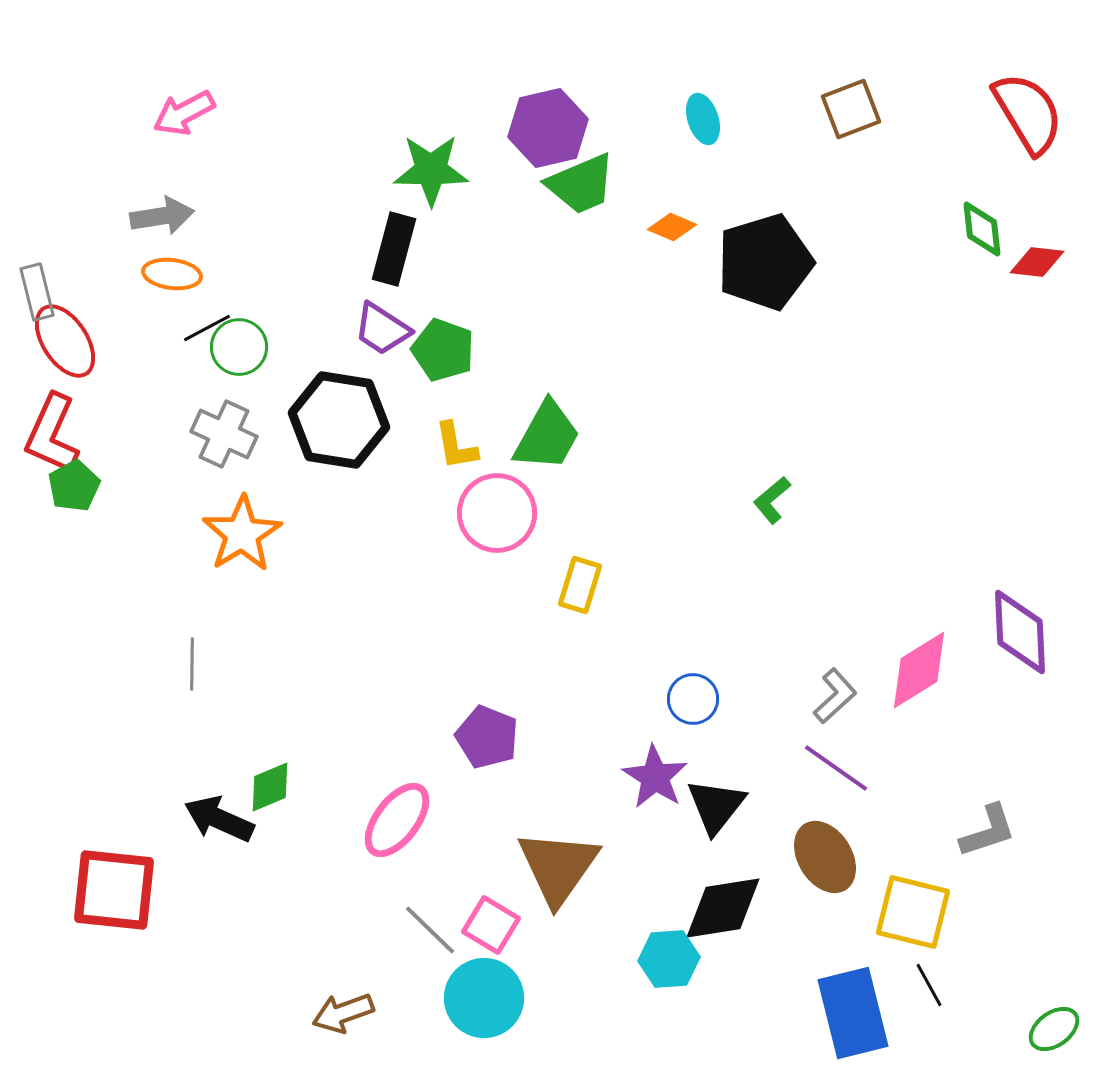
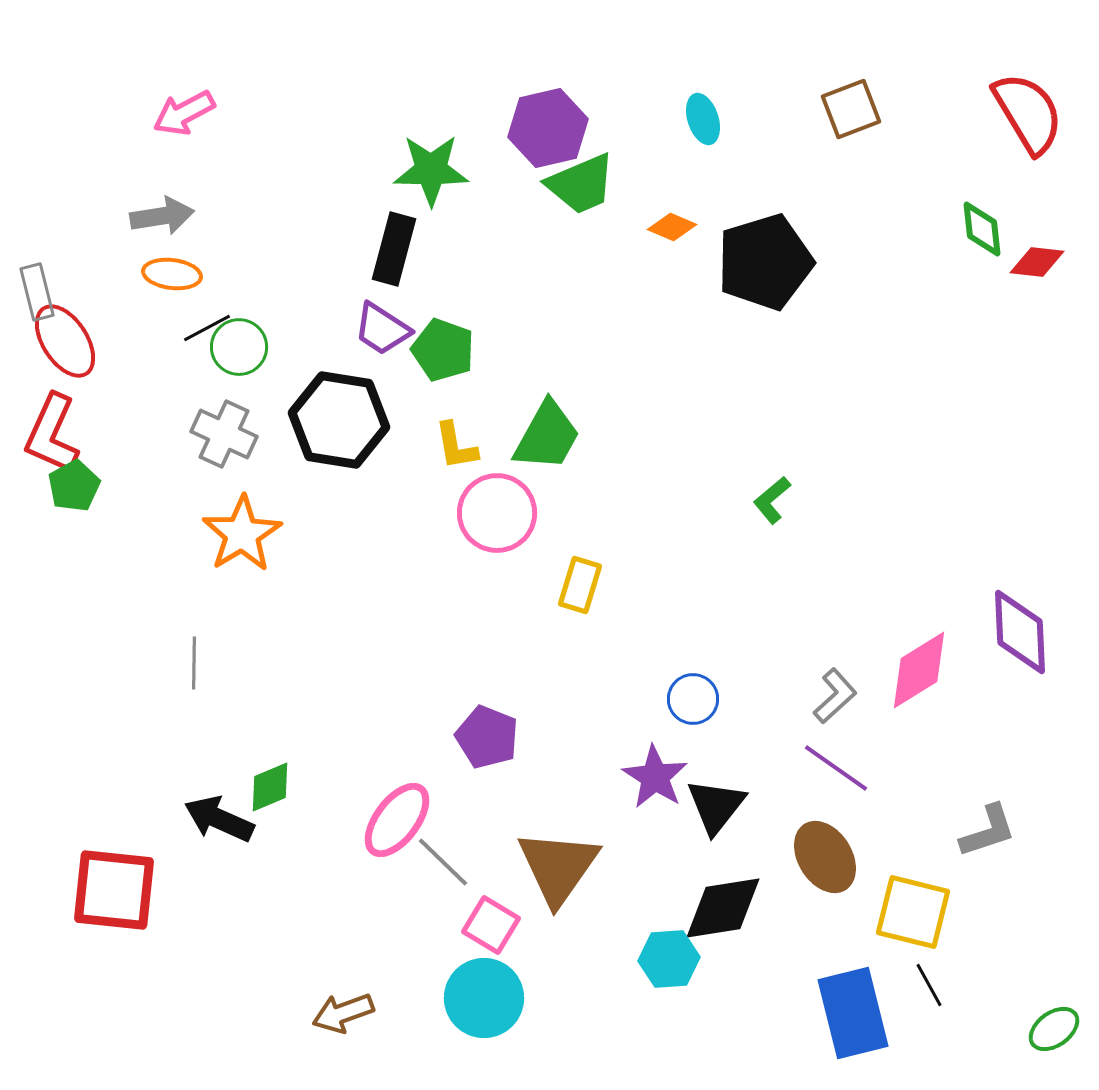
gray line at (192, 664): moved 2 px right, 1 px up
gray line at (430, 930): moved 13 px right, 68 px up
